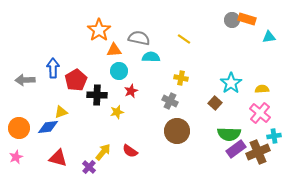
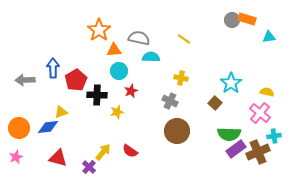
yellow semicircle: moved 5 px right, 3 px down; rotated 16 degrees clockwise
